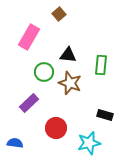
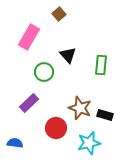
black triangle: rotated 42 degrees clockwise
brown star: moved 10 px right, 25 px down
